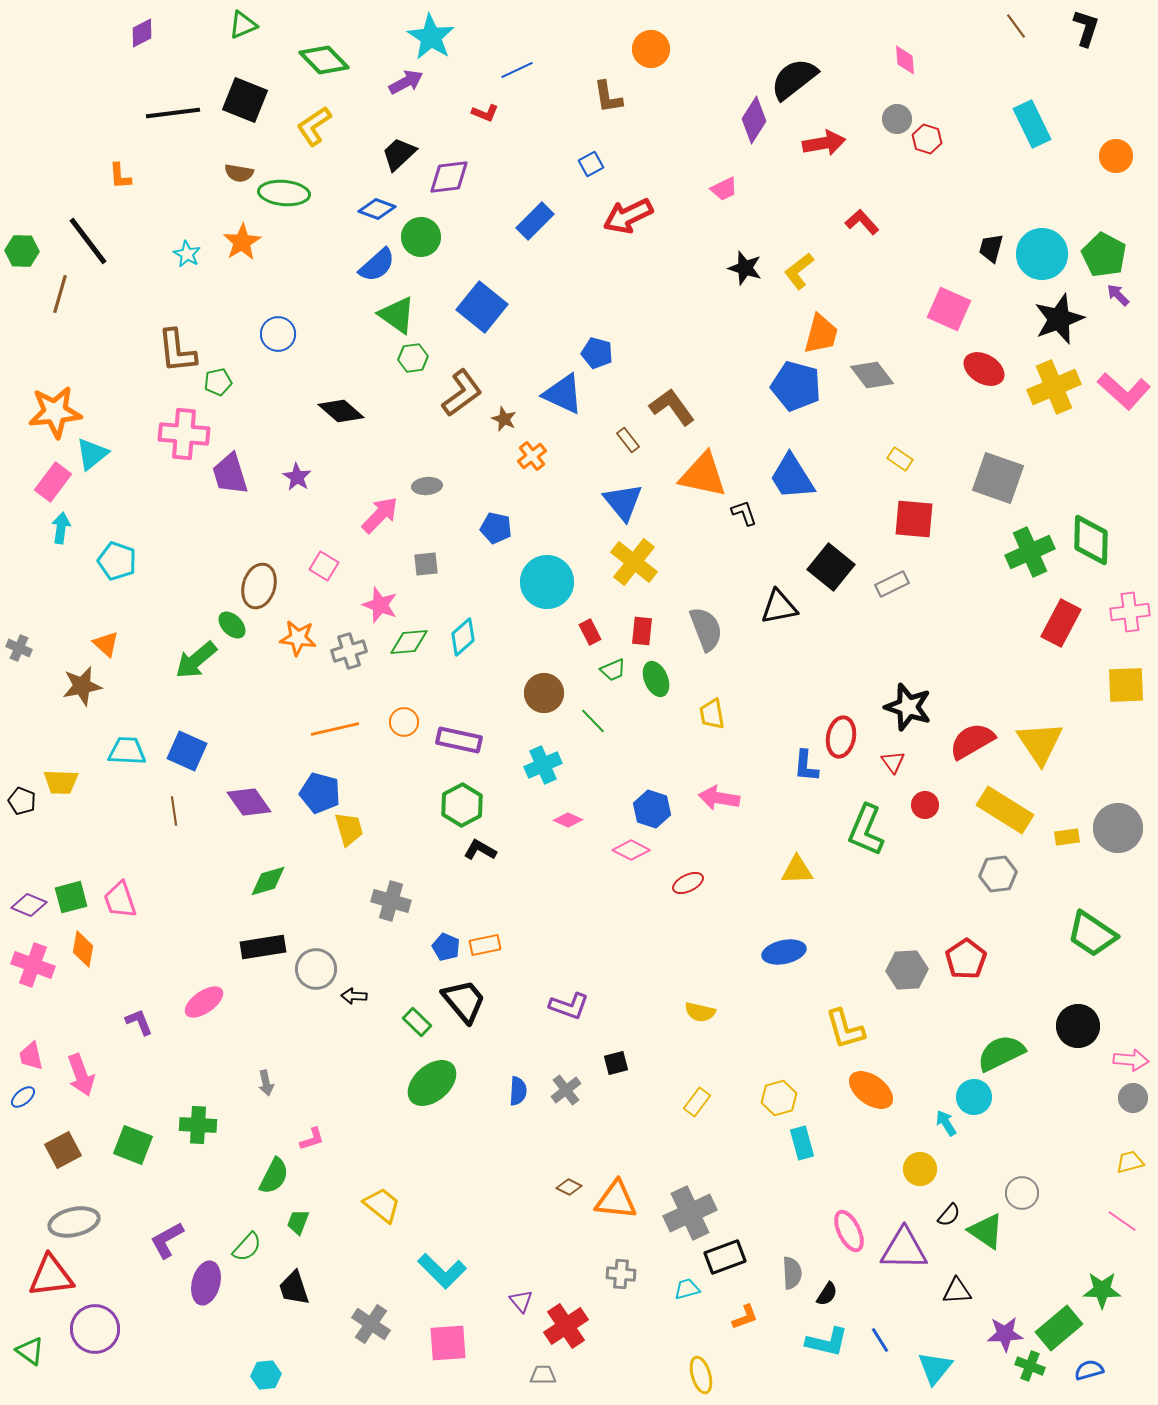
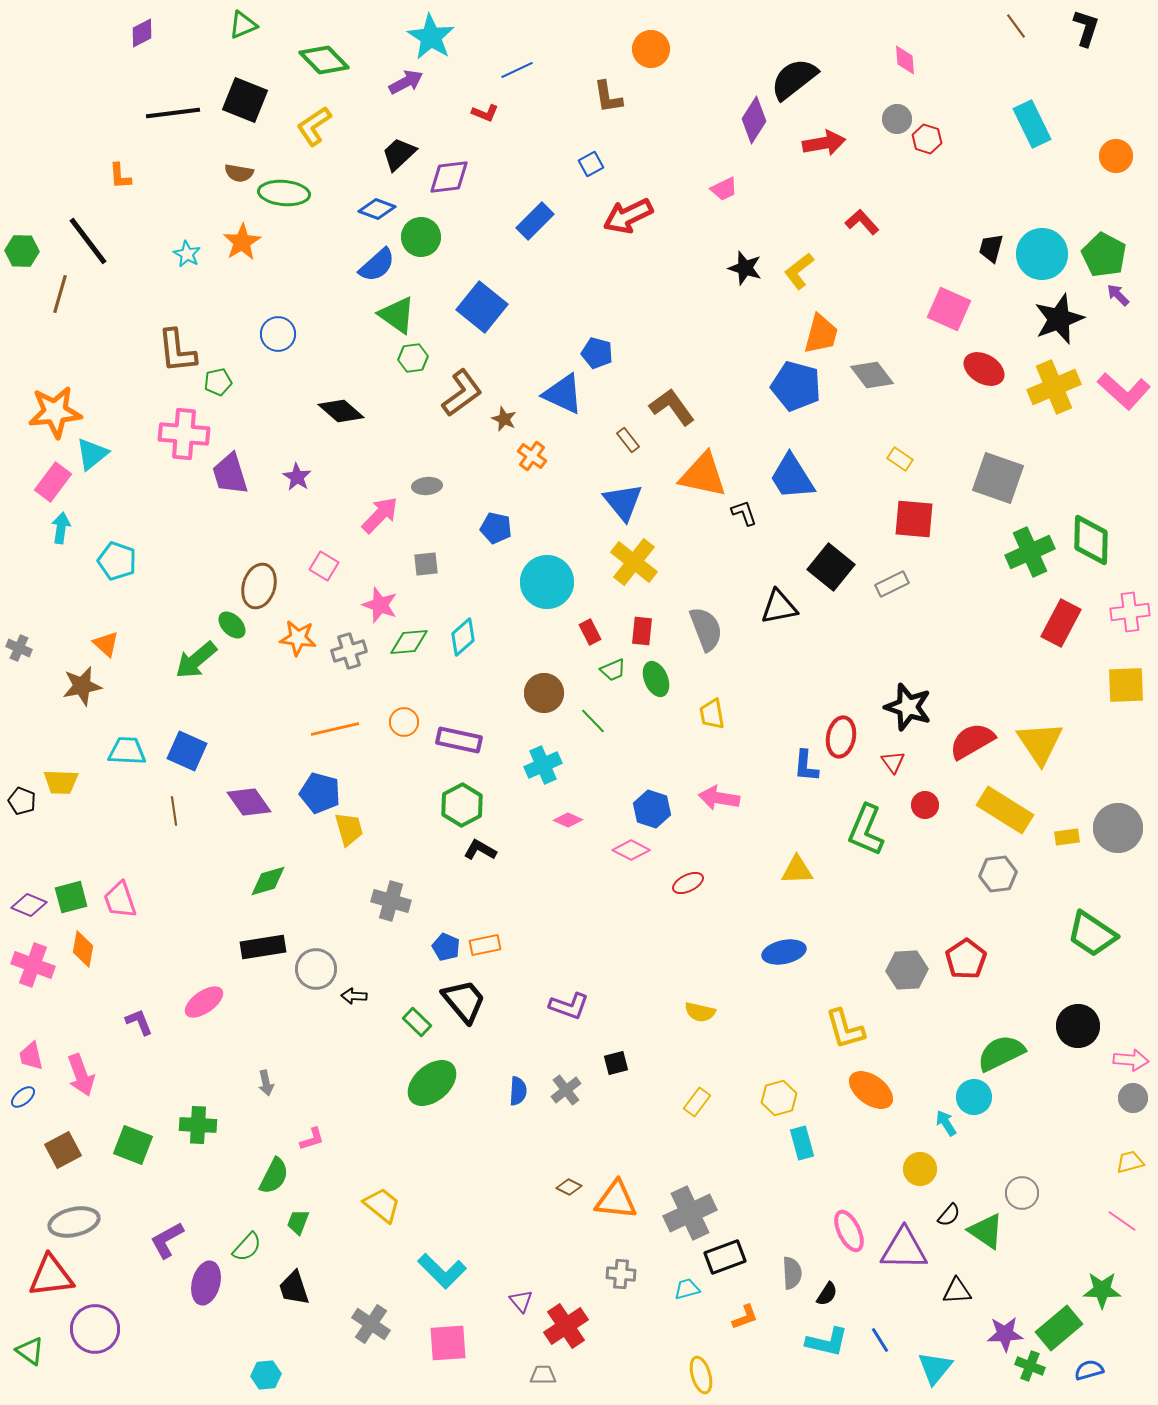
orange cross at (532, 456): rotated 16 degrees counterclockwise
